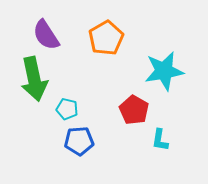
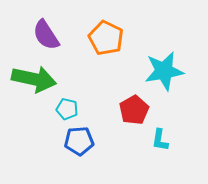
orange pentagon: rotated 16 degrees counterclockwise
green arrow: rotated 66 degrees counterclockwise
red pentagon: rotated 12 degrees clockwise
